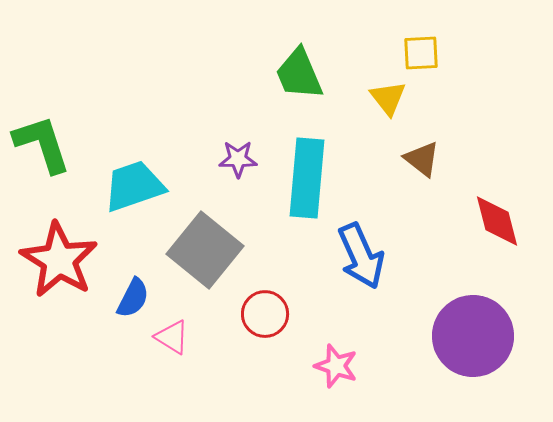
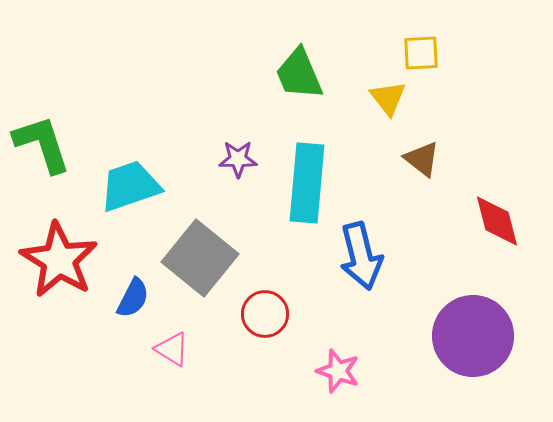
cyan rectangle: moved 5 px down
cyan trapezoid: moved 4 px left
gray square: moved 5 px left, 8 px down
blue arrow: rotated 10 degrees clockwise
pink triangle: moved 12 px down
pink star: moved 2 px right, 5 px down
